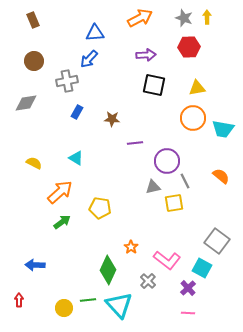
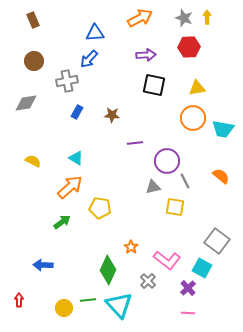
brown star at (112, 119): moved 4 px up
yellow semicircle at (34, 163): moved 1 px left, 2 px up
orange arrow at (60, 192): moved 10 px right, 5 px up
yellow square at (174, 203): moved 1 px right, 4 px down; rotated 18 degrees clockwise
blue arrow at (35, 265): moved 8 px right
